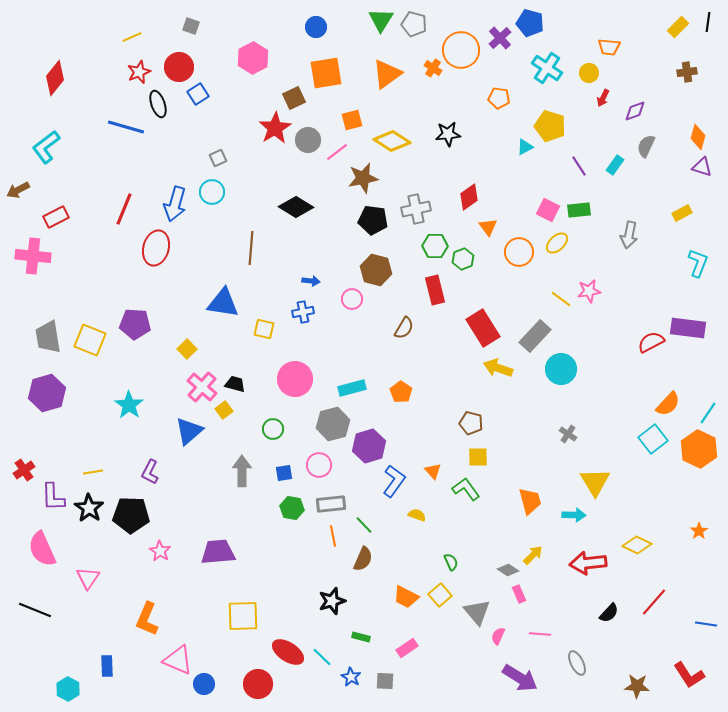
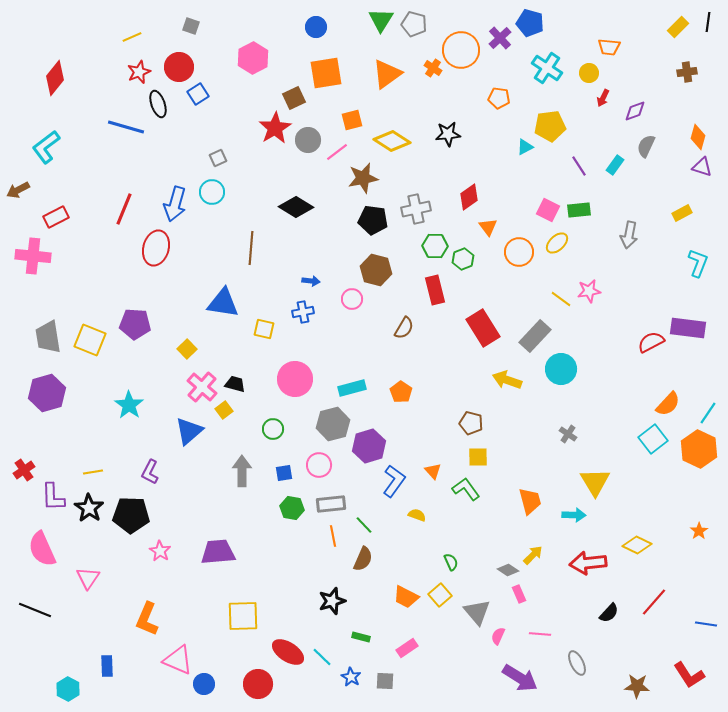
yellow pentagon at (550, 126): rotated 24 degrees counterclockwise
yellow arrow at (498, 368): moved 9 px right, 12 px down
